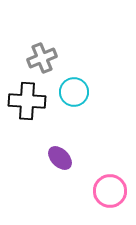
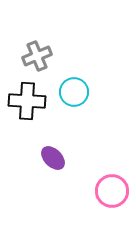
gray cross: moved 5 px left, 2 px up
purple ellipse: moved 7 px left
pink circle: moved 2 px right
